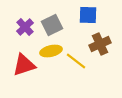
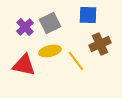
gray square: moved 2 px left, 2 px up
yellow ellipse: moved 1 px left
yellow line: rotated 15 degrees clockwise
red triangle: rotated 30 degrees clockwise
